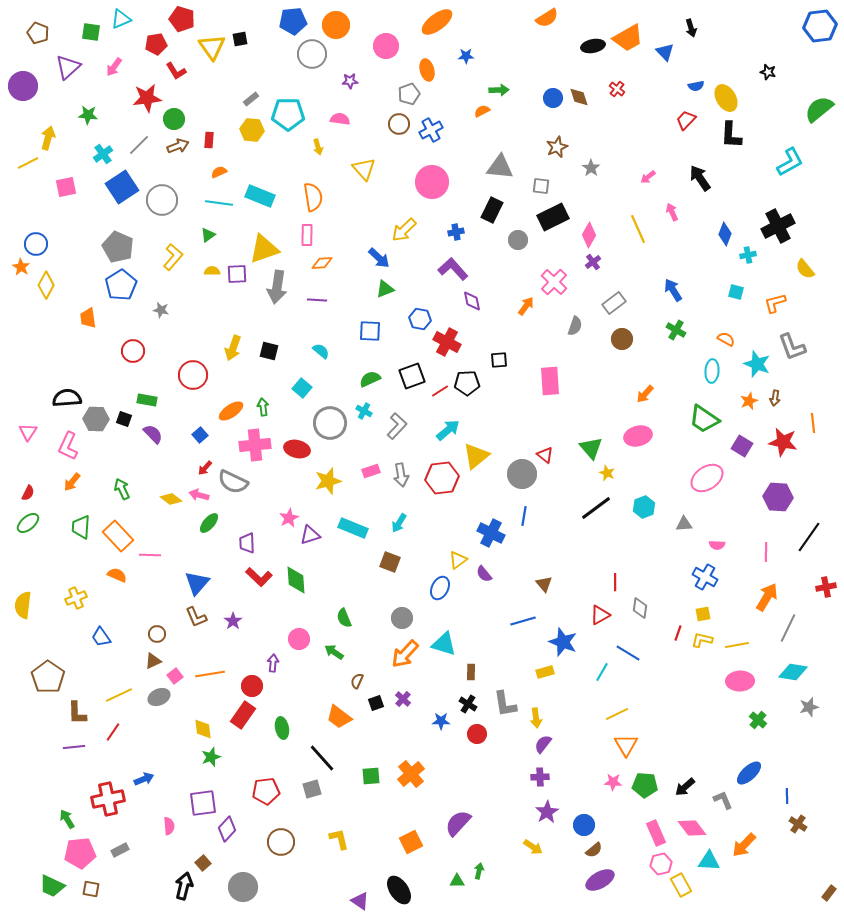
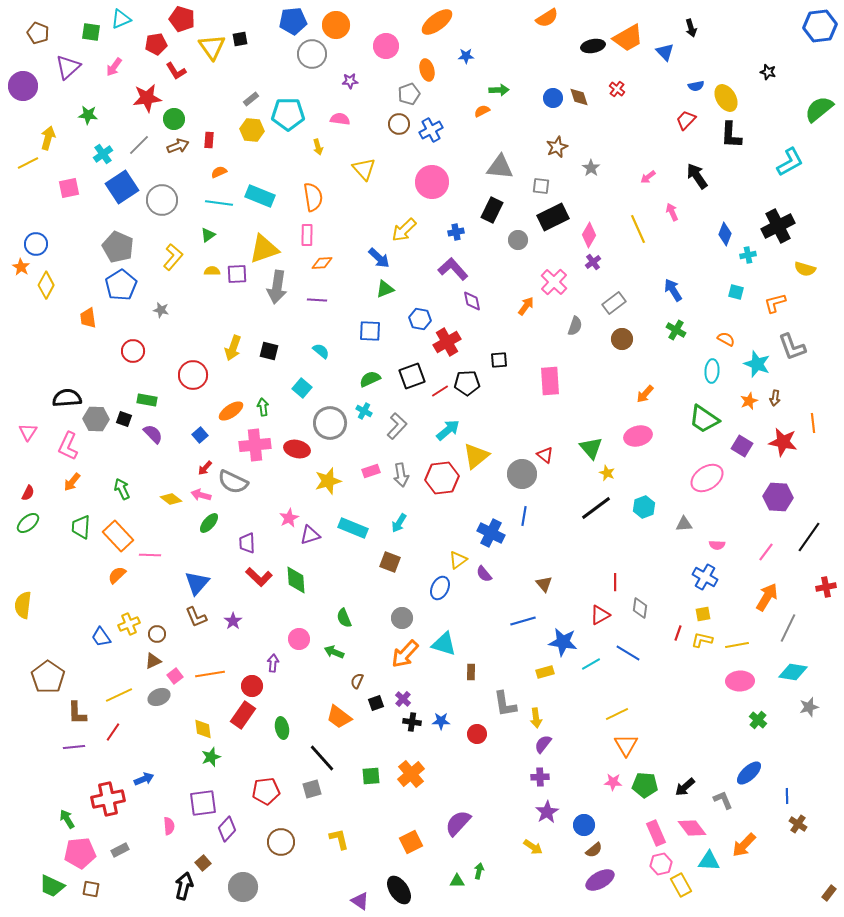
black arrow at (700, 178): moved 3 px left, 2 px up
pink square at (66, 187): moved 3 px right, 1 px down
yellow semicircle at (805, 269): rotated 35 degrees counterclockwise
red cross at (447, 342): rotated 32 degrees clockwise
pink arrow at (199, 495): moved 2 px right
pink line at (766, 552): rotated 36 degrees clockwise
orange semicircle at (117, 575): rotated 66 degrees counterclockwise
yellow cross at (76, 598): moved 53 px right, 26 px down
blue star at (563, 642): rotated 12 degrees counterclockwise
green arrow at (334, 652): rotated 12 degrees counterclockwise
cyan line at (602, 672): moved 11 px left, 8 px up; rotated 30 degrees clockwise
black cross at (468, 704): moved 56 px left, 18 px down; rotated 24 degrees counterclockwise
